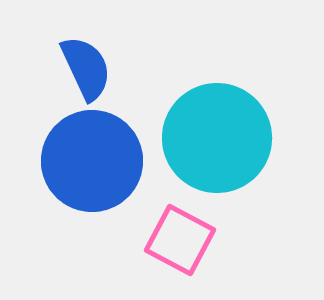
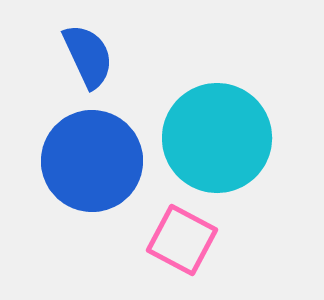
blue semicircle: moved 2 px right, 12 px up
pink square: moved 2 px right
